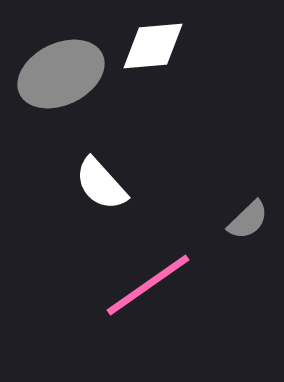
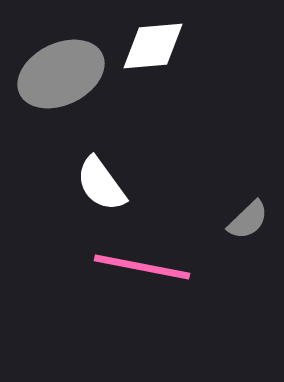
white semicircle: rotated 6 degrees clockwise
pink line: moved 6 px left, 18 px up; rotated 46 degrees clockwise
